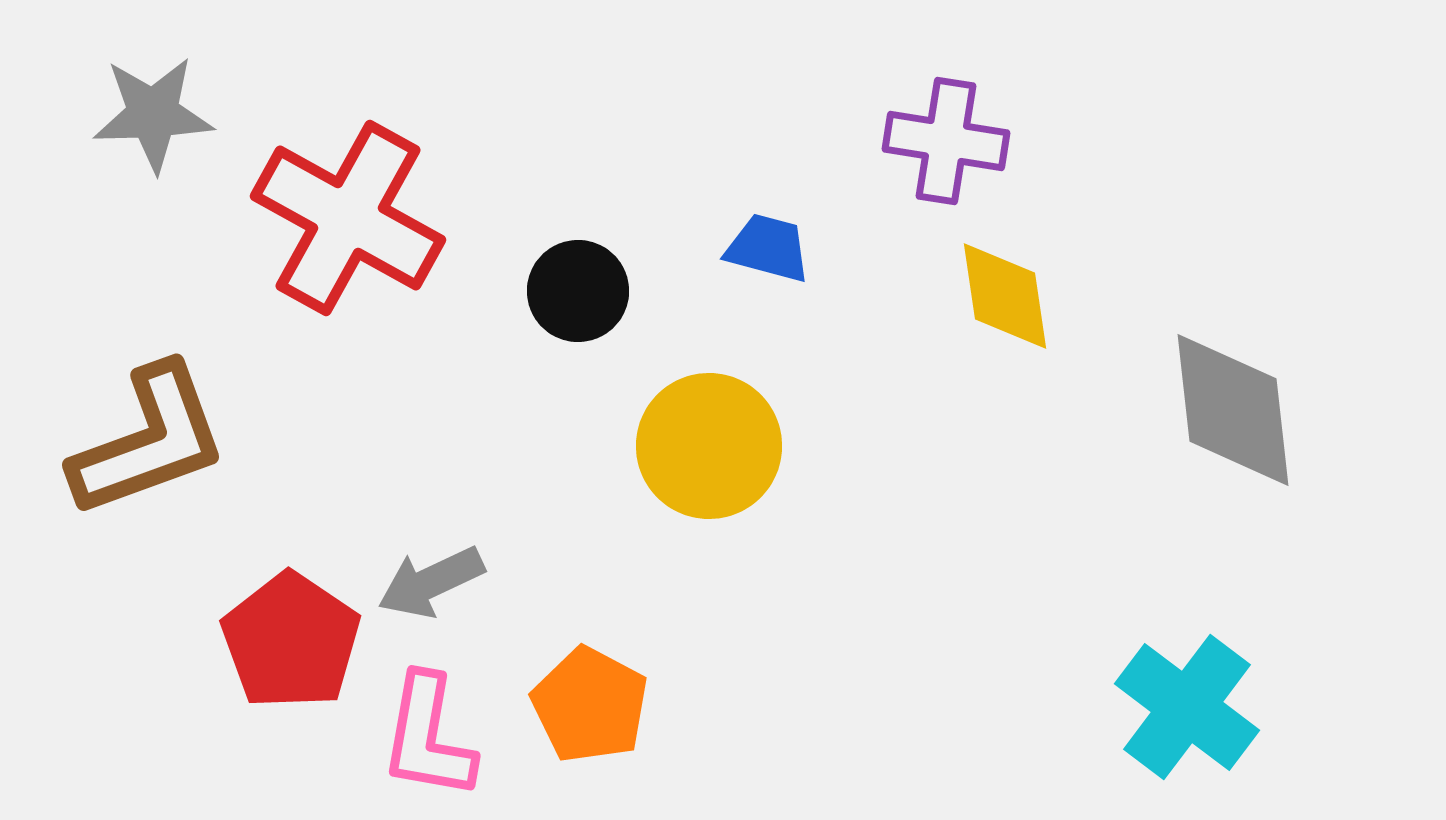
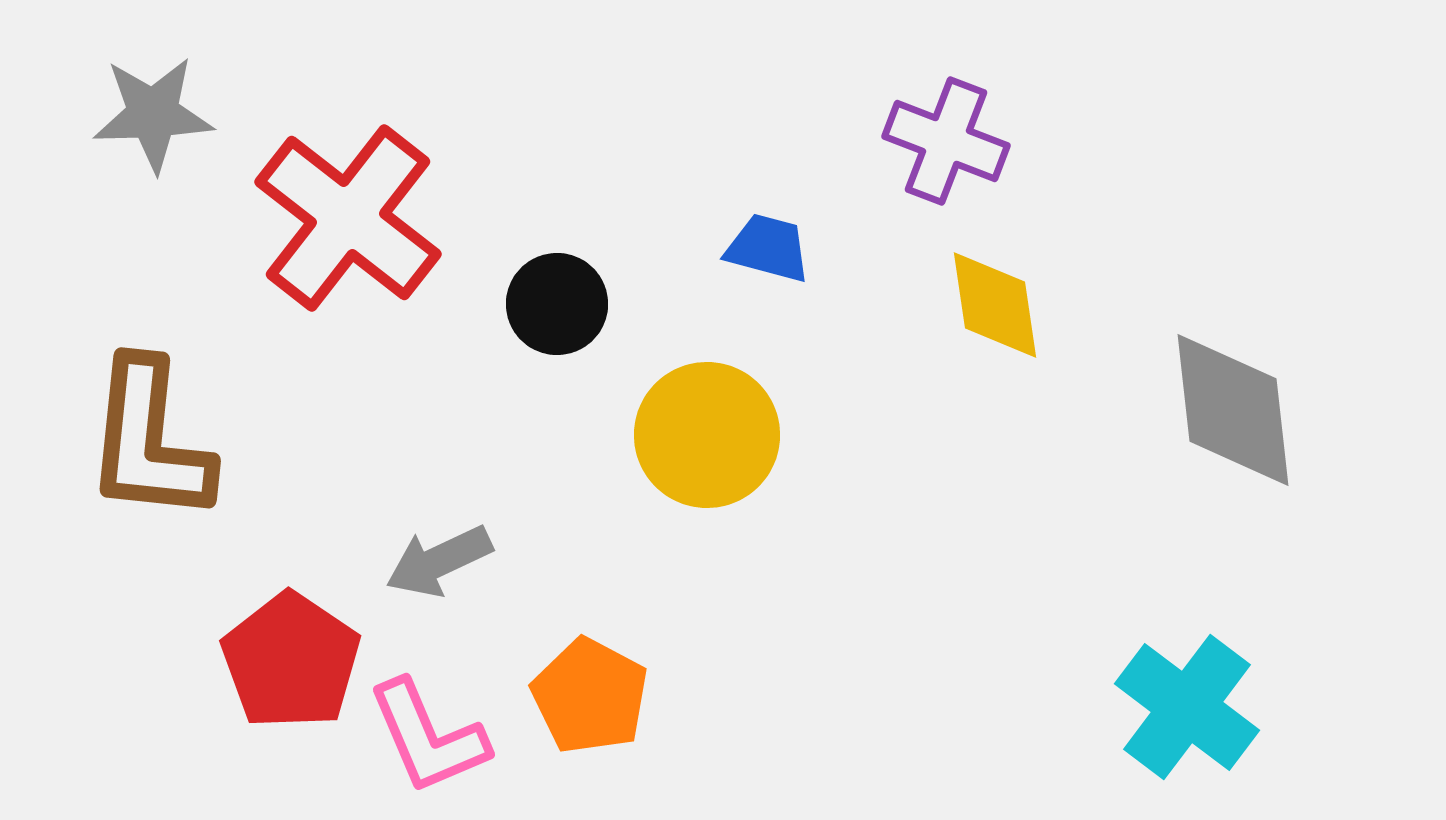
purple cross: rotated 12 degrees clockwise
red cross: rotated 9 degrees clockwise
black circle: moved 21 px left, 13 px down
yellow diamond: moved 10 px left, 9 px down
brown L-shape: rotated 116 degrees clockwise
yellow circle: moved 2 px left, 11 px up
gray arrow: moved 8 px right, 21 px up
red pentagon: moved 20 px down
orange pentagon: moved 9 px up
pink L-shape: rotated 33 degrees counterclockwise
